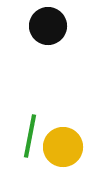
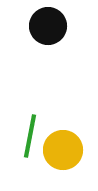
yellow circle: moved 3 px down
